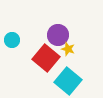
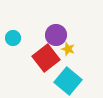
purple circle: moved 2 px left
cyan circle: moved 1 px right, 2 px up
red square: rotated 12 degrees clockwise
